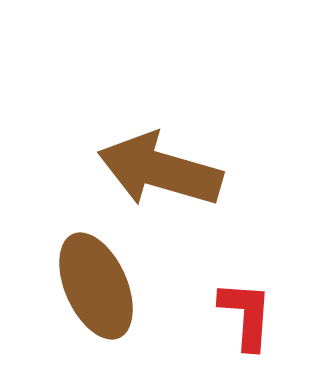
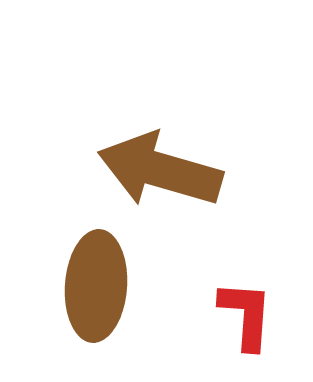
brown ellipse: rotated 28 degrees clockwise
